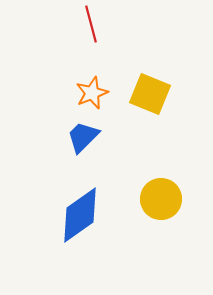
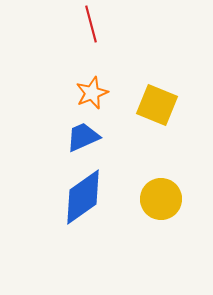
yellow square: moved 7 px right, 11 px down
blue trapezoid: rotated 21 degrees clockwise
blue diamond: moved 3 px right, 18 px up
